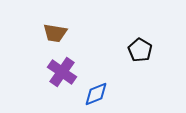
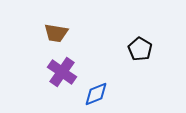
brown trapezoid: moved 1 px right
black pentagon: moved 1 px up
